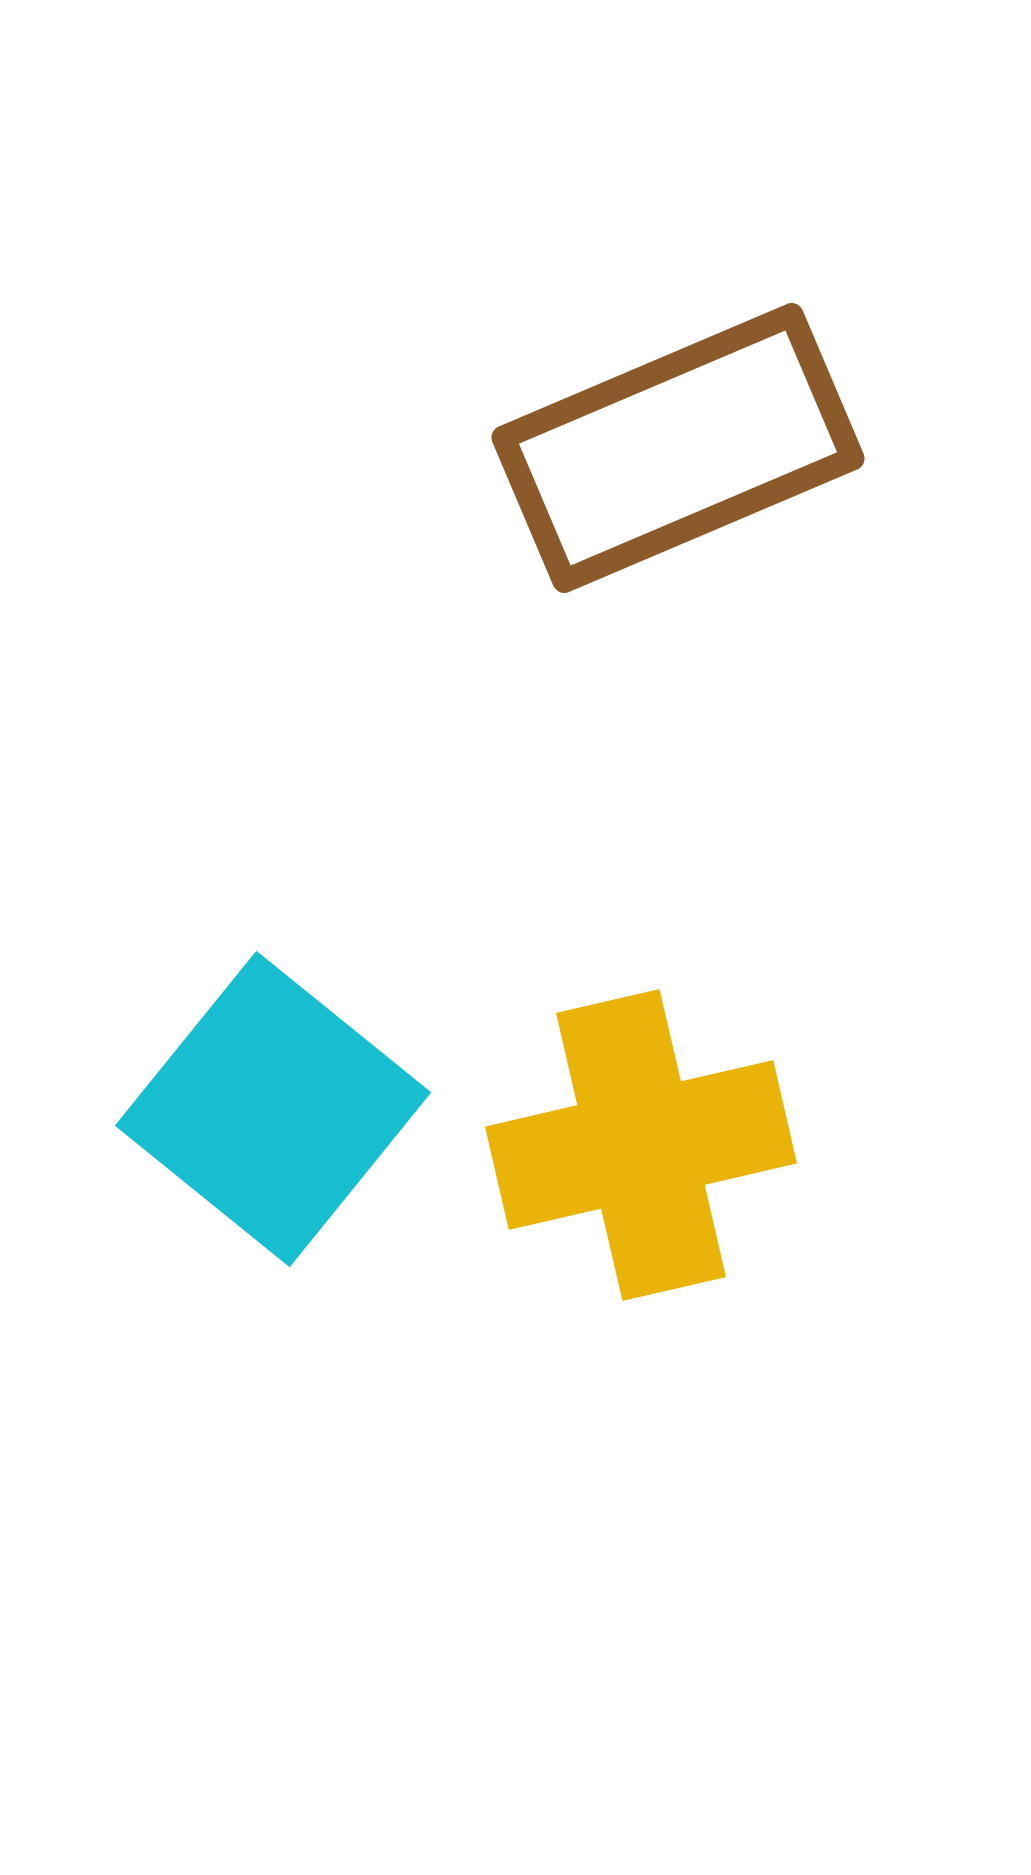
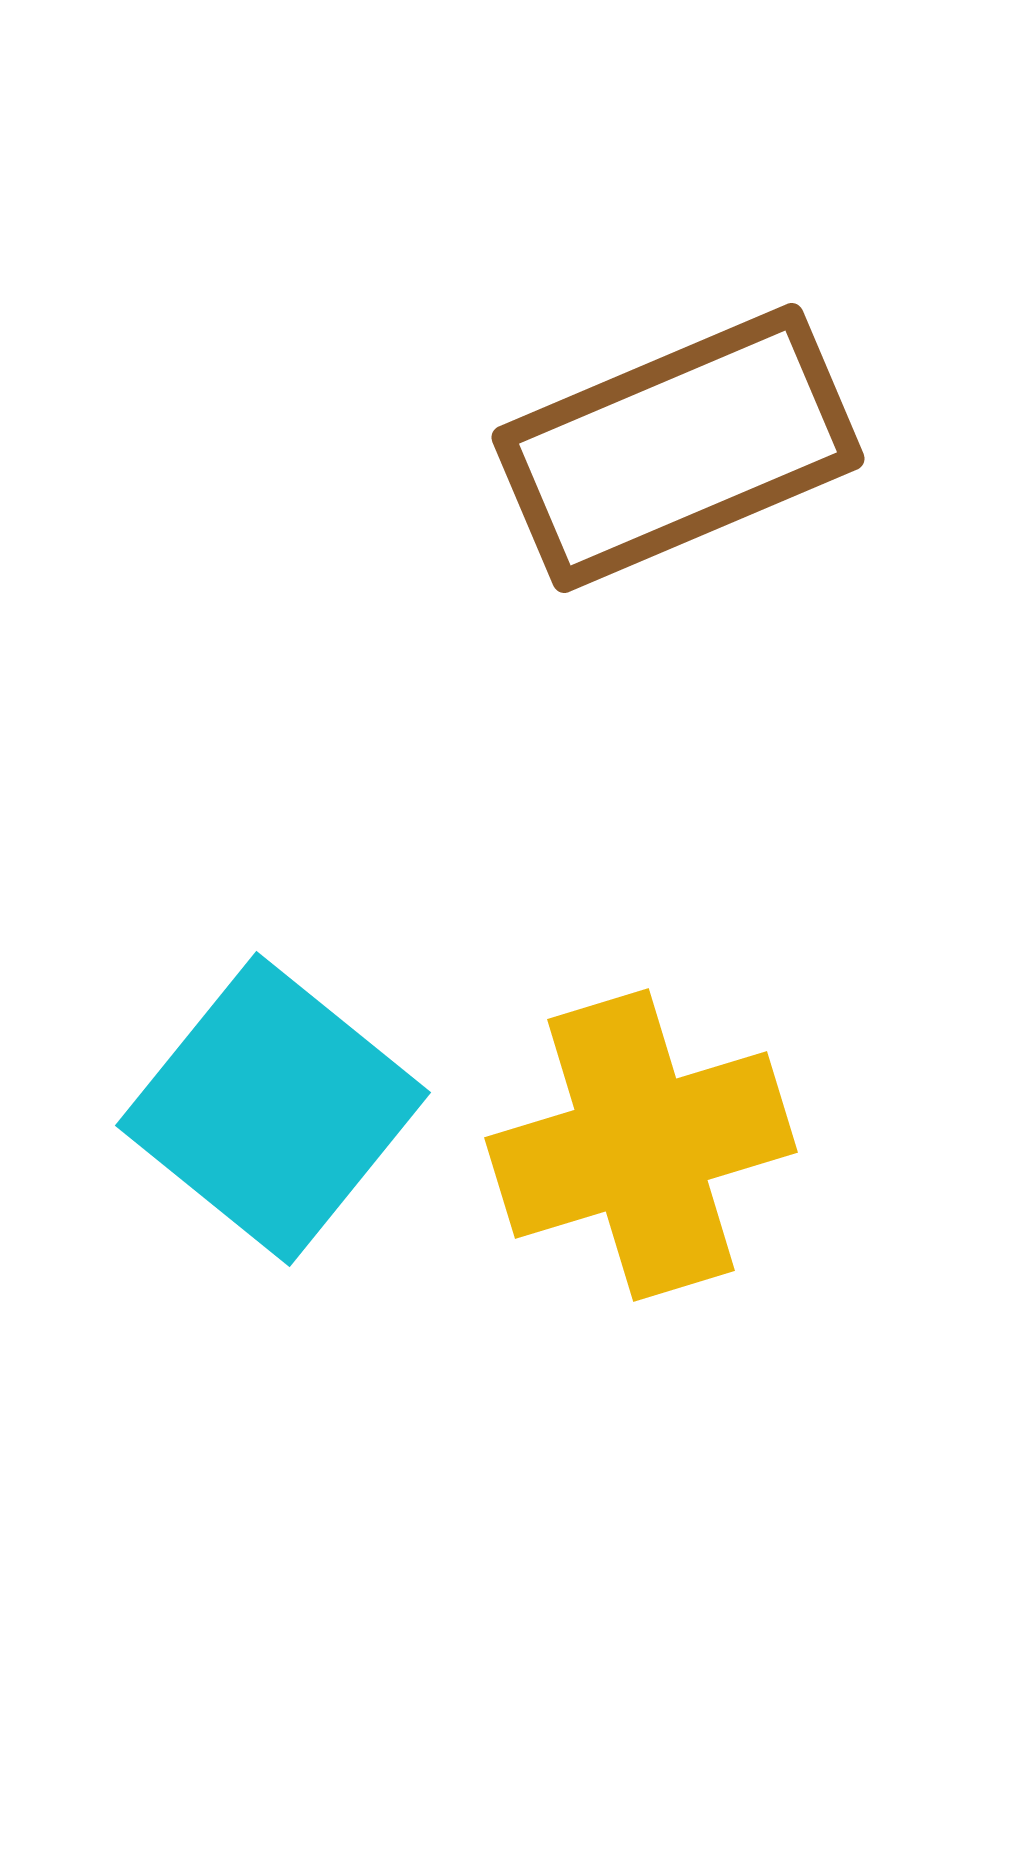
yellow cross: rotated 4 degrees counterclockwise
